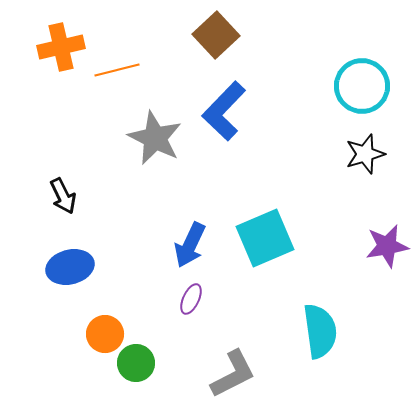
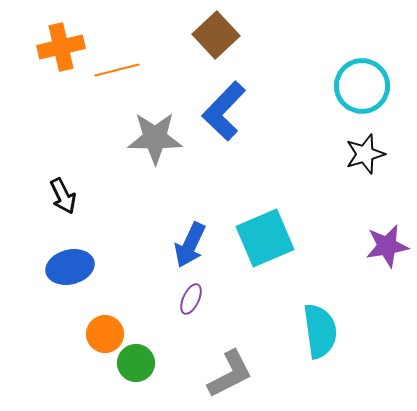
gray star: rotated 26 degrees counterclockwise
gray L-shape: moved 3 px left
